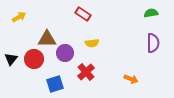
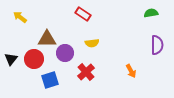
yellow arrow: moved 1 px right; rotated 112 degrees counterclockwise
purple semicircle: moved 4 px right, 2 px down
orange arrow: moved 8 px up; rotated 40 degrees clockwise
blue square: moved 5 px left, 4 px up
